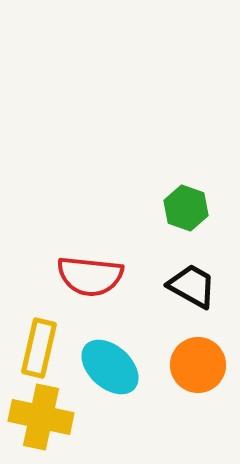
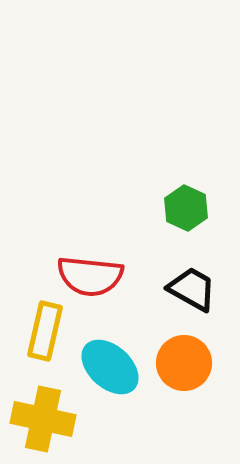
green hexagon: rotated 6 degrees clockwise
black trapezoid: moved 3 px down
yellow rectangle: moved 6 px right, 17 px up
orange circle: moved 14 px left, 2 px up
yellow cross: moved 2 px right, 2 px down
